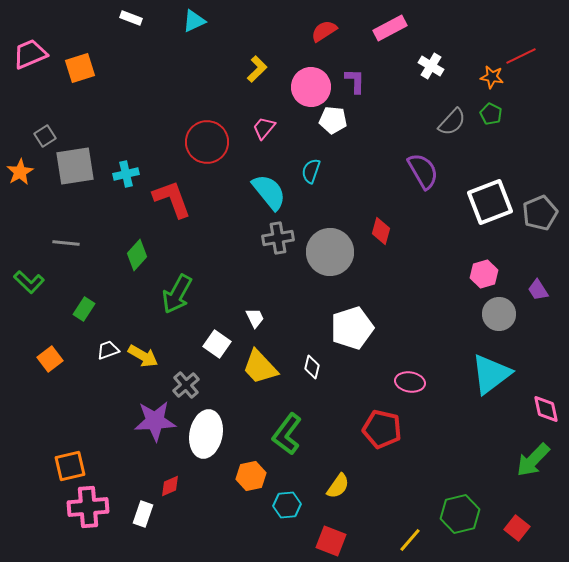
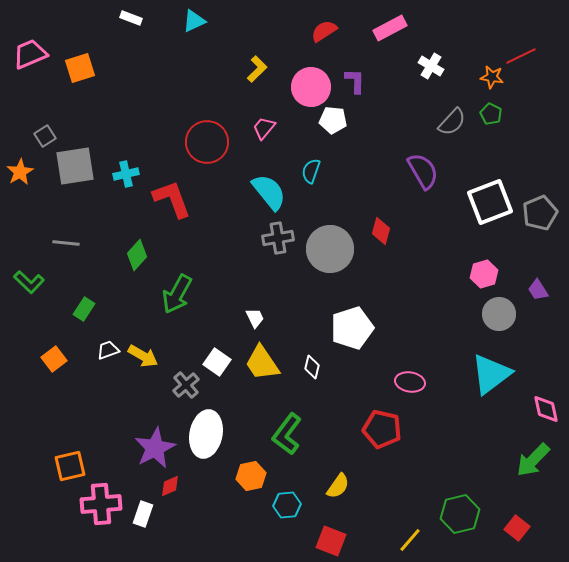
gray circle at (330, 252): moved 3 px up
white square at (217, 344): moved 18 px down
orange square at (50, 359): moved 4 px right
yellow trapezoid at (260, 367): moved 2 px right, 4 px up; rotated 9 degrees clockwise
purple star at (155, 421): moved 27 px down; rotated 24 degrees counterclockwise
pink cross at (88, 507): moved 13 px right, 3 px up
